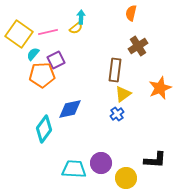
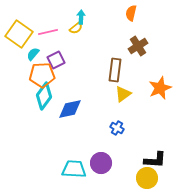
blue cross: moved 14 px down; rotated 24 degrees counterclockwise
cyan diamond: moved 33 px up
yellow circle: moved 21 px right
